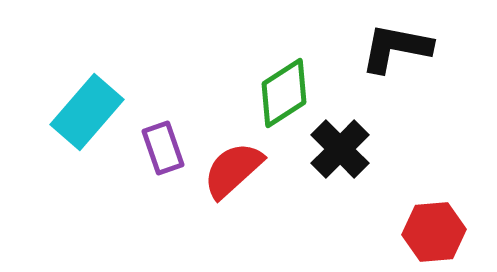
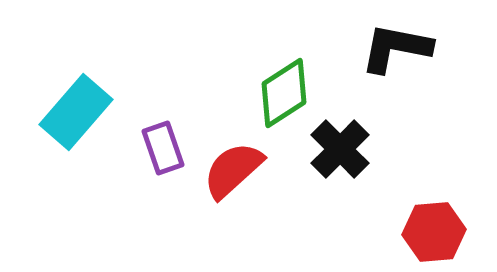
cyan rectangle: moved 11 px left
